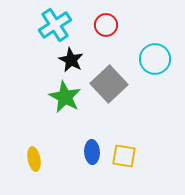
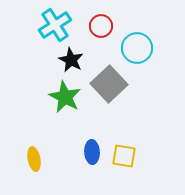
red circle: moved 5 px left, 1 px down
cyan circle: moved 18 px left, 11 px up
